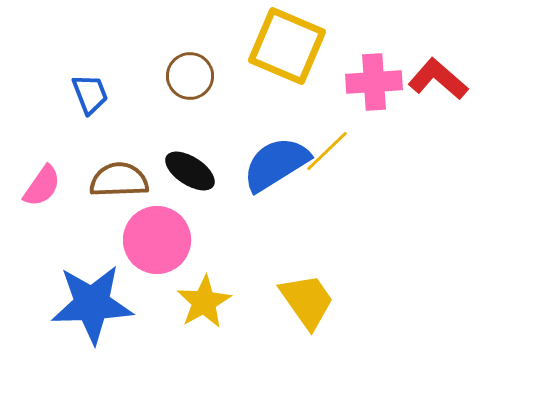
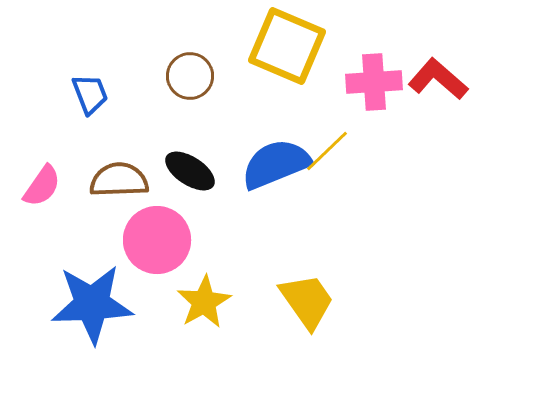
blue semicircle: rotated 10 degrees clockwise
